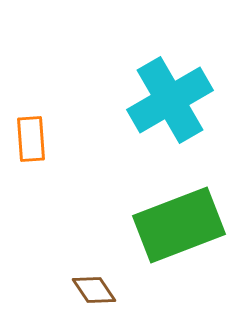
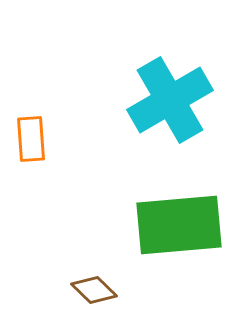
green rectangle: rotated 16 degrees clockwise
brown diamond: rotated 12 degrees counterclockwise
